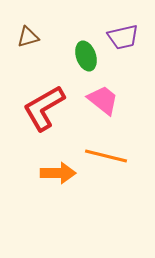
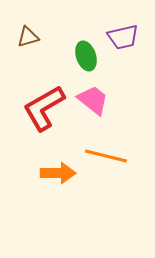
pink trapezoid: moved 10 px left
